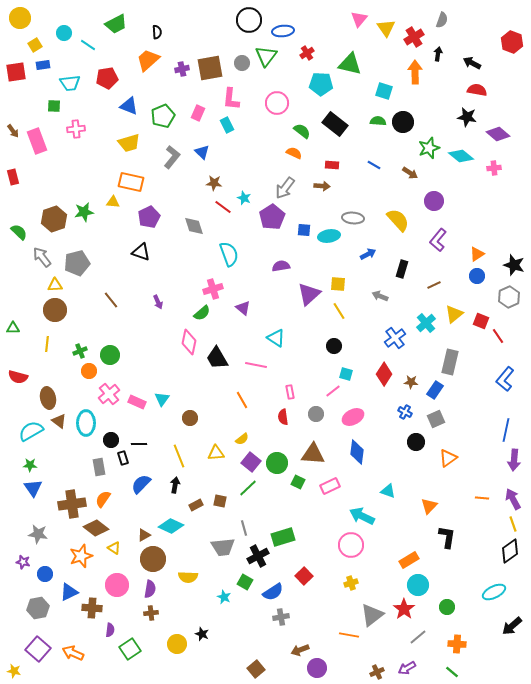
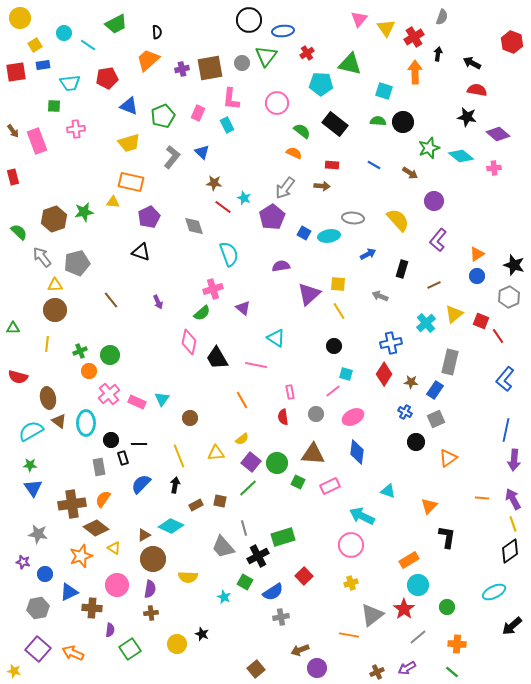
gray semicircle at (442, 20): moved 3 px up
blue square at (304, 230): moved 3 px down; rotated 24 degrees clockwise
blue cross at (395, 338): moved 4 px left, 5 px down; rotated 25 degrees clockwise
gray trapezoid at (223, 547): rotated 55 degrees clockwise
